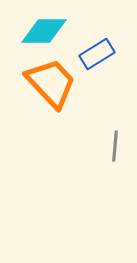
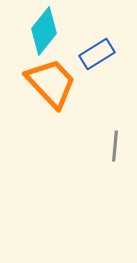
cyan diamond: rotated 51 degrees counterclockwise
